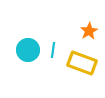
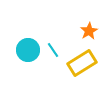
cyan line: rotated 42 degrees counterclockwise
yellow rectangle: rotated 52 degrees counterclockwise
